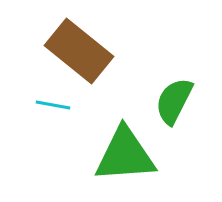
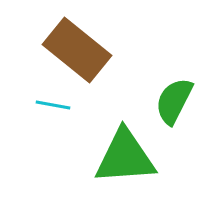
brown rectangle: moved 2 px left, 1 px up
green triangle: moved 2 px down
